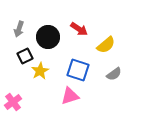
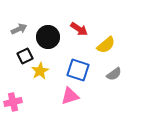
gray arrow: rotated 133 degrees counterclockwise
pink cross: rotated 24 degrees clockwise
